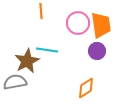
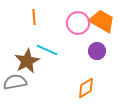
orange line: moved 7 px left, 6 px down
orange trapezoid: moved 1 px right, 4 px up; rotated 52 degrees counterclockwise
cyan line: rotated 15 degrees clockwise
